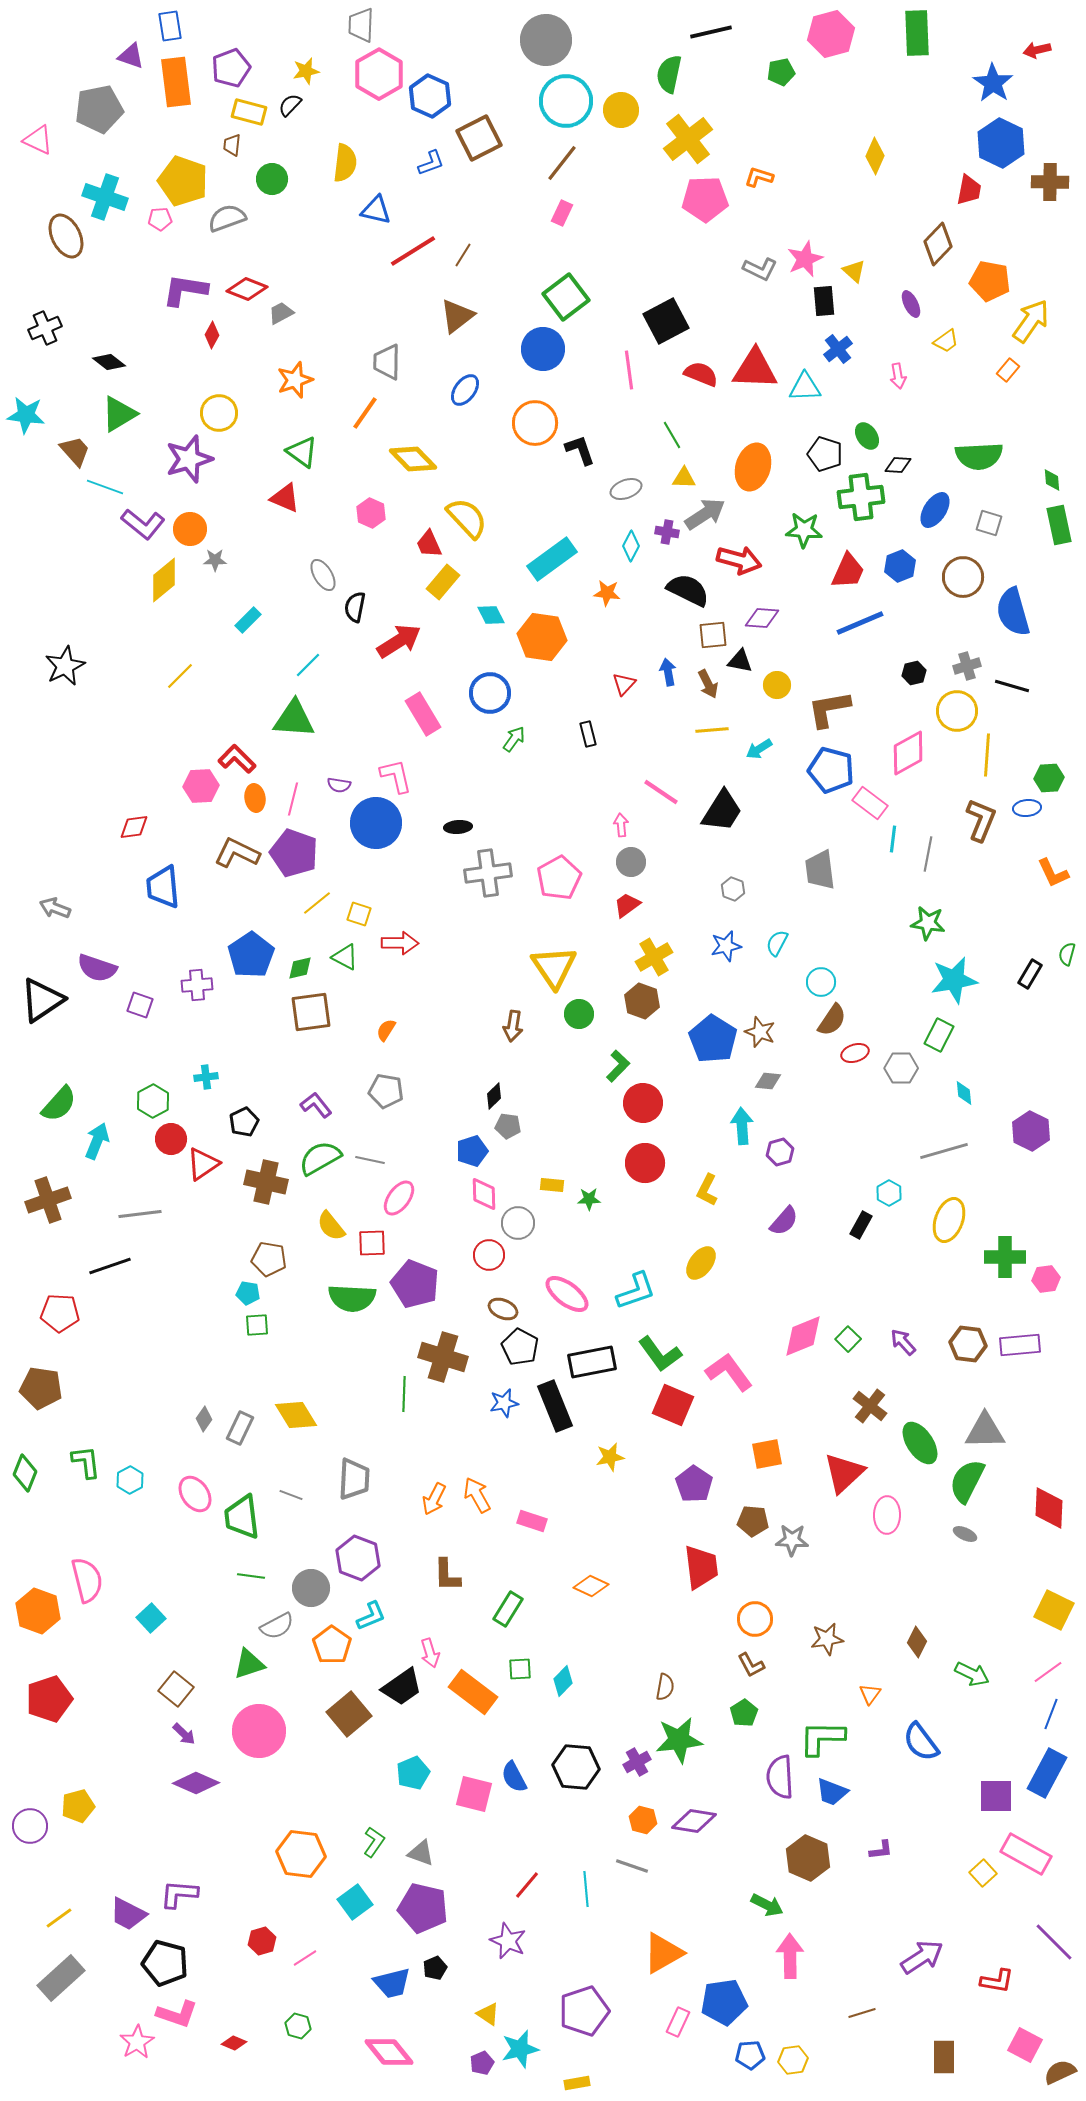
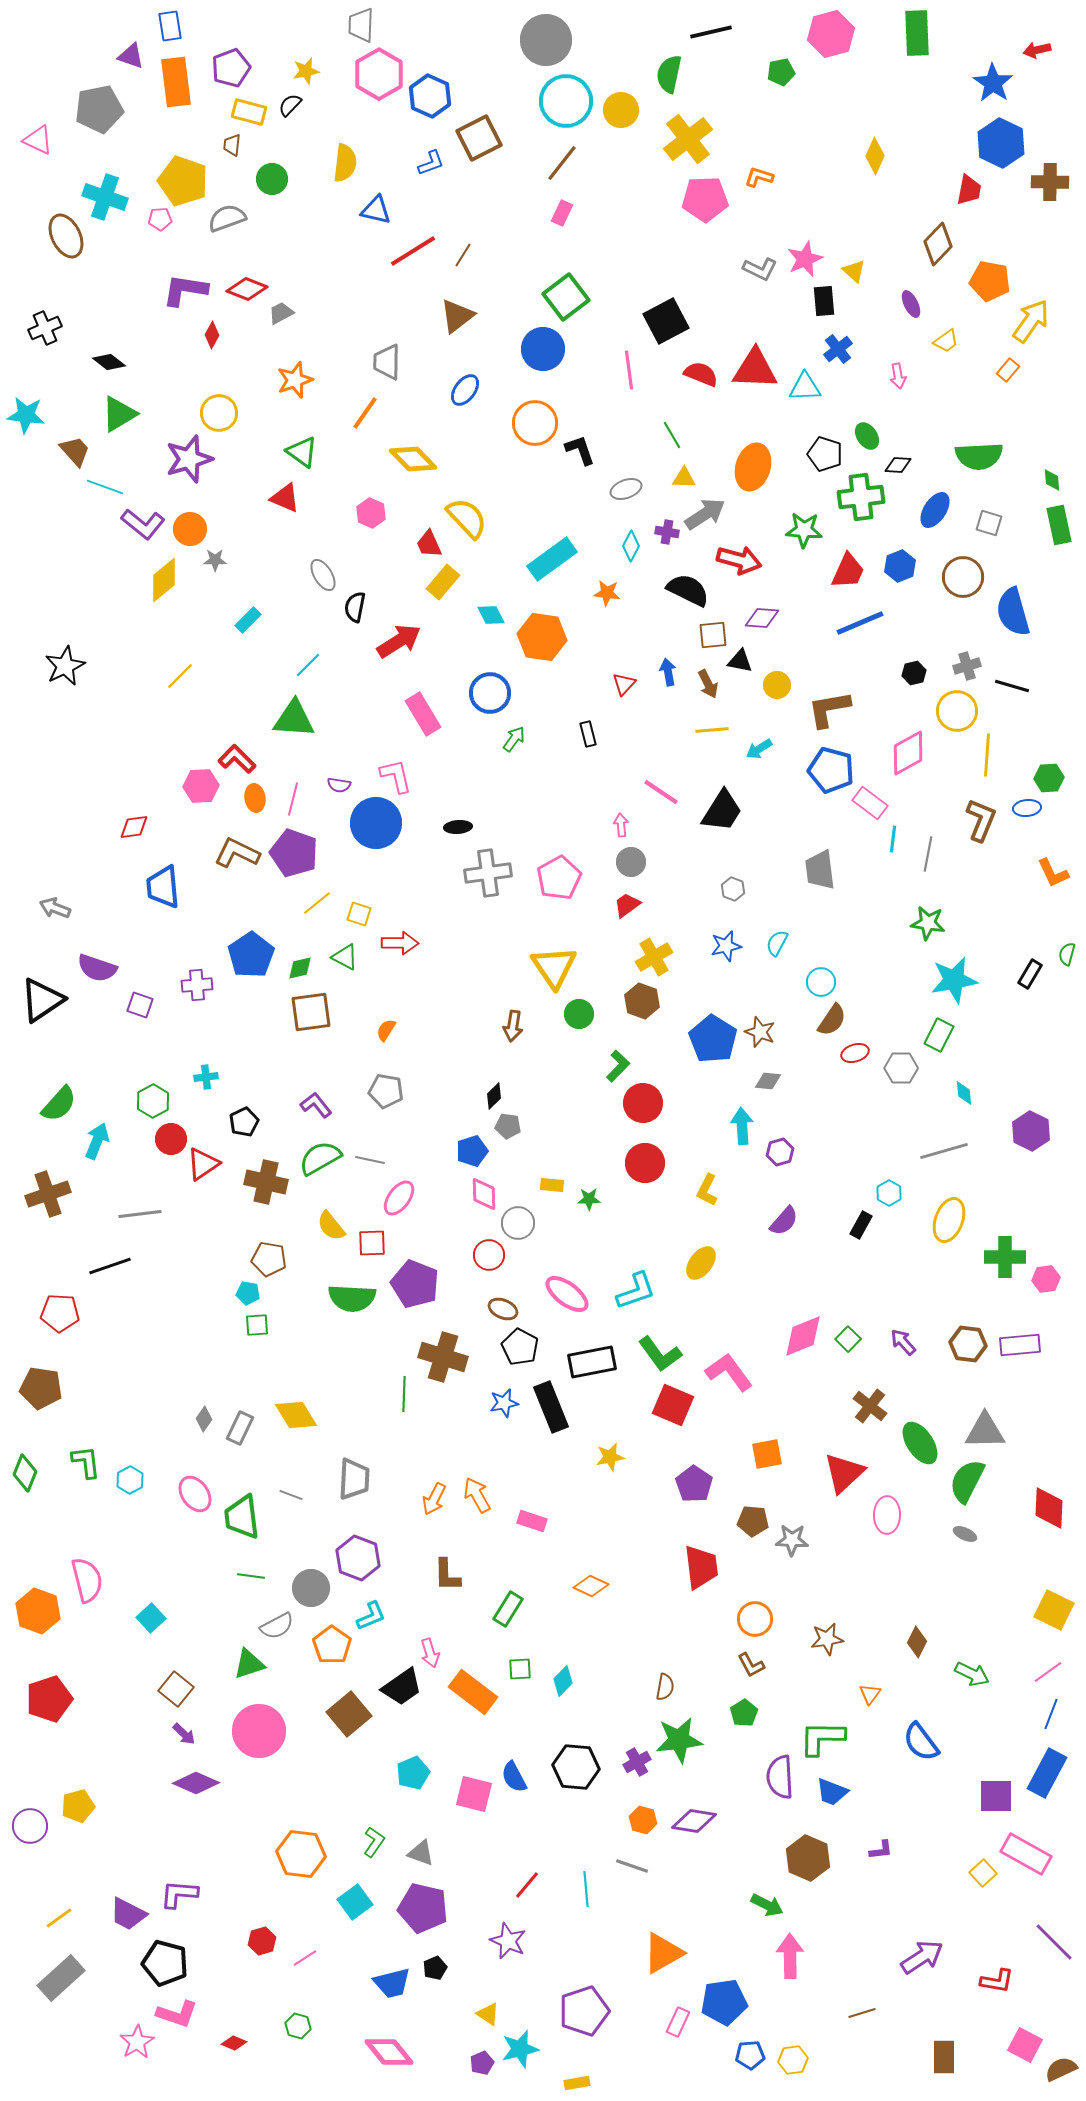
brown cross at (48, 1200): moved 6 px up
black rectangle at (555, 1406): moved 4 px left, 1 px down
brown semicircle at (1060, 2072): moved 1 px right, 3 px up
